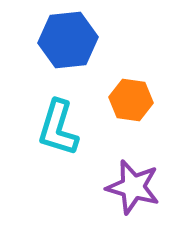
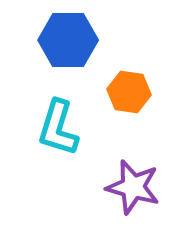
blue hexagon: rotated 6 degrees clockwise
orange hexagon: moved 2 px left, 8 px up
